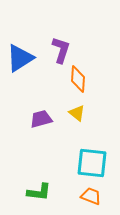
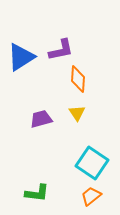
purple L-shape: rotated 60 degrees clockwise
blue triangle: moved 1 px right, 1 px up
yellow triangle: rotated 18 degrees clockwise
cyan square: rotated 28 degrees clockwise
green L-shape: moved 2 px left, 1 px down
orange trapezoid: rotated 60 degrees counterclockwise
